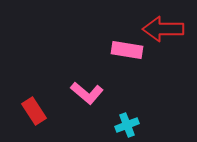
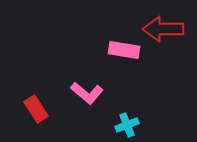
pink rectangle: moved 3 px left
red rectangle: moved 2 px right, 2 px up
